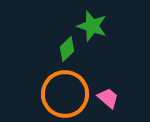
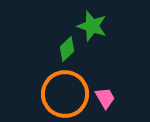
pink trapezoid: moved 3 px left; rotated 20 degrees clockwise
